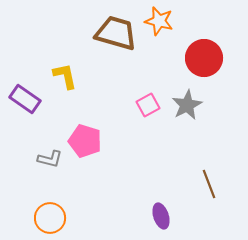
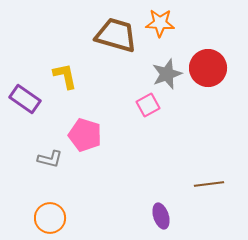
orange star: moved 1 px right, 2 px down; rotated 12 degrees counterclockwise
brown trapezoid: moved 2 px down
red circle: moved 4 px right, 10 px down
gray star: moved 20 px left, 31 px up; rotated 8 degrees clockwise
pink pentagon: moved 6 px up
brown line: rotated 76 degrees counterclockwise
